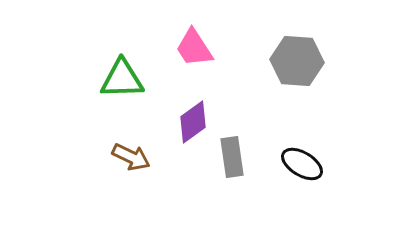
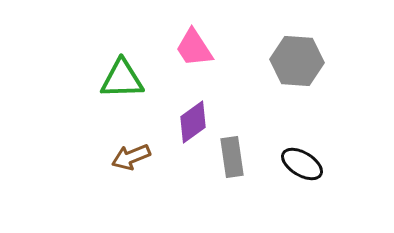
brown arrow: rotated 132 degrees clockwise
